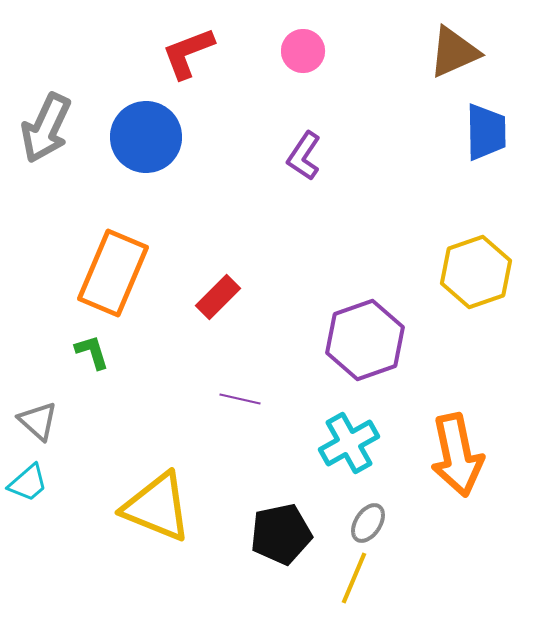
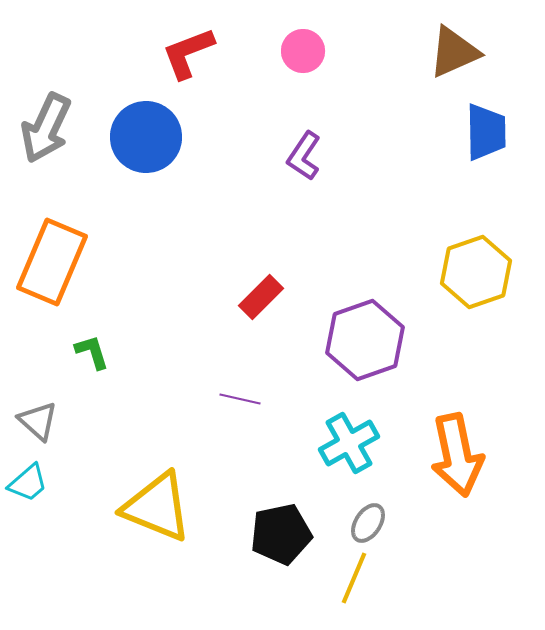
orange rectangle: moved 61 px left, 11 px up
red rectangle: moved 43 px right
